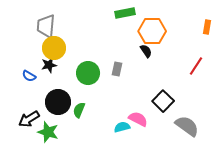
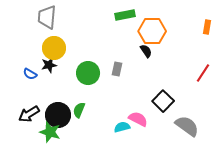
green rectangle: moved 2 px down
gray trapezoid: moved 1 px right, 9 px up
red line: moved 7 px right, 7 px down
blue semicircle: moved 1 px right, 2 px up
black circle: moved 13 px down
black arrow: moved 5 px up
green star: moved 2 px right
